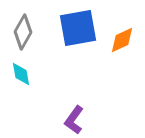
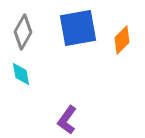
orange diamond: rotated 20 degrees counterclockwise
purple L-shape: moved 7 px left
